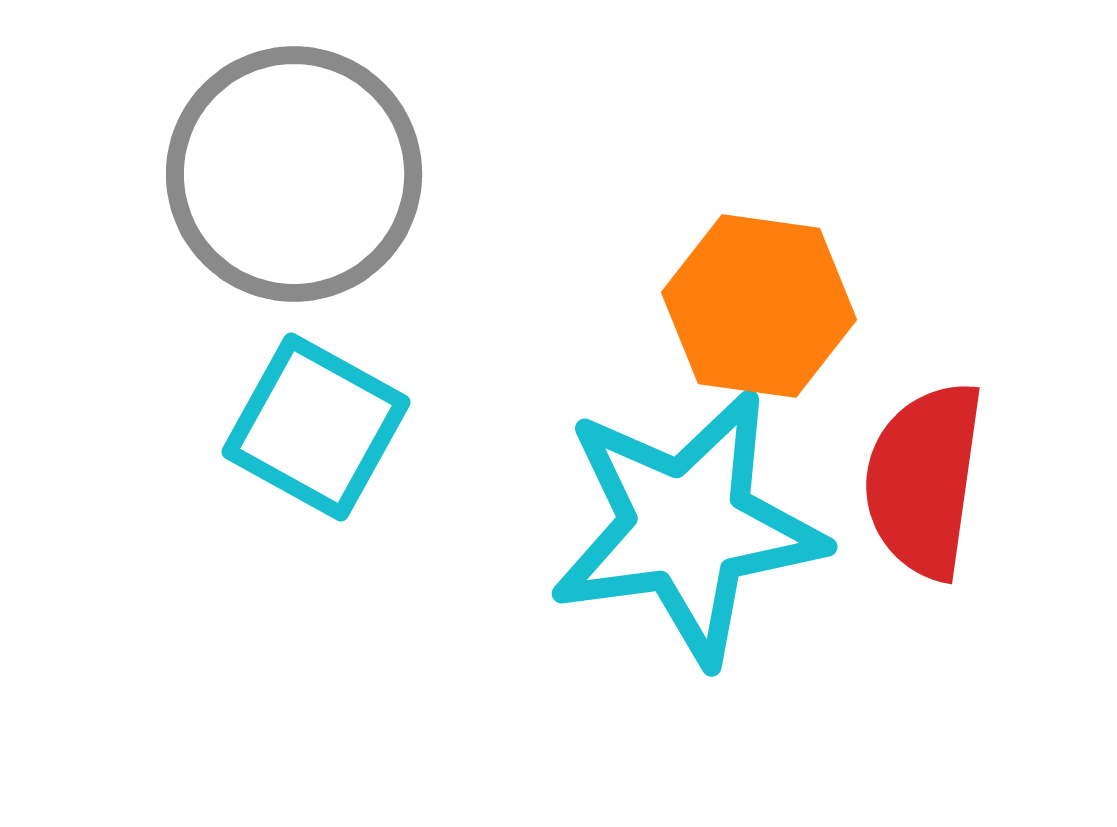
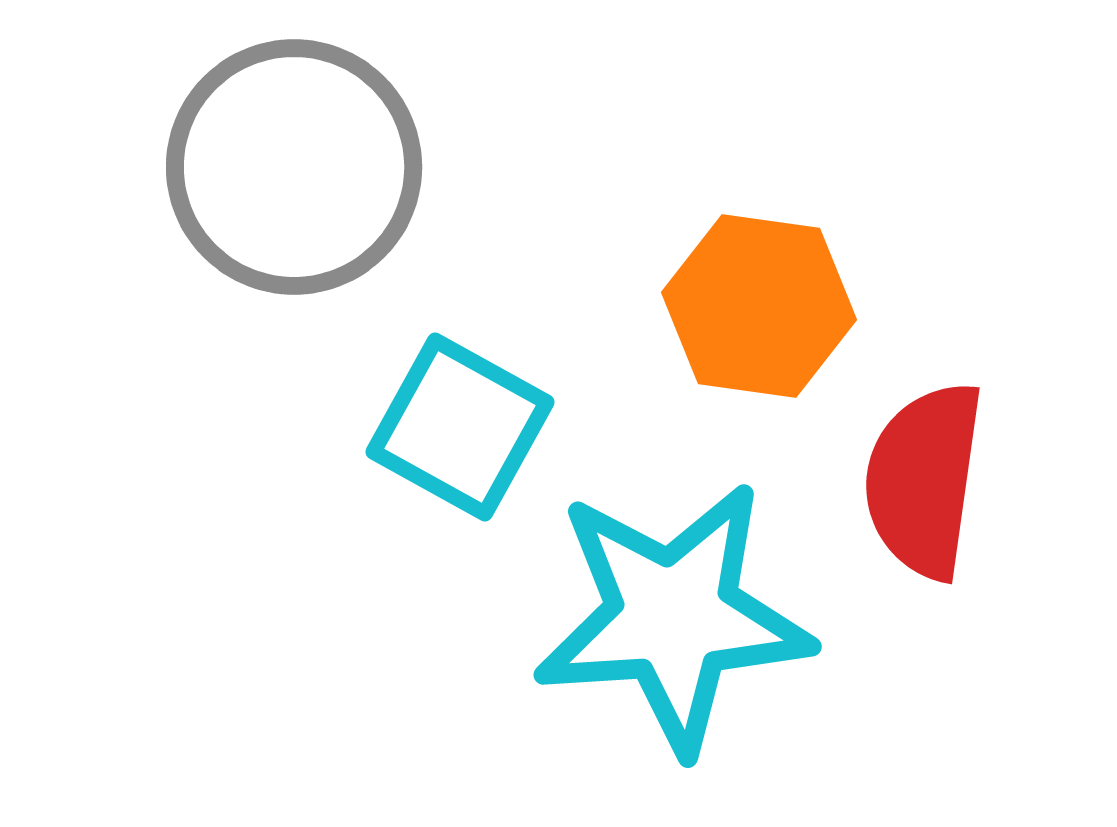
gray circle: moved 7 px up
cyan square: moved 144 px right
cyan star: moved 14 px left, 90 px down; rotated 4 degrees clockwise
